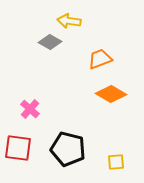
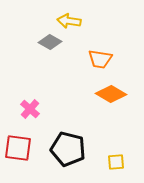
orange trapezoid: rotated 150 degrees counterclockwise
